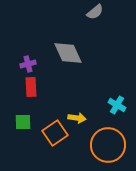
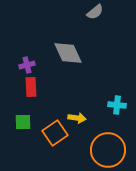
purple cross: moved 1 px left, 1 px down
cyan cross: rotated 24 degrees counterclockwise
orange circle: moved 5 px down
